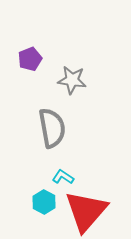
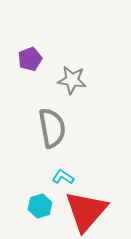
cyan hexagon: moved 4 px left, 4 px down; rotated 15 degrees clockwise
